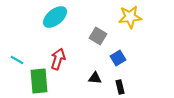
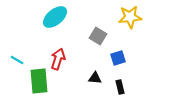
blue square: rotated 14 degrees clockwise
